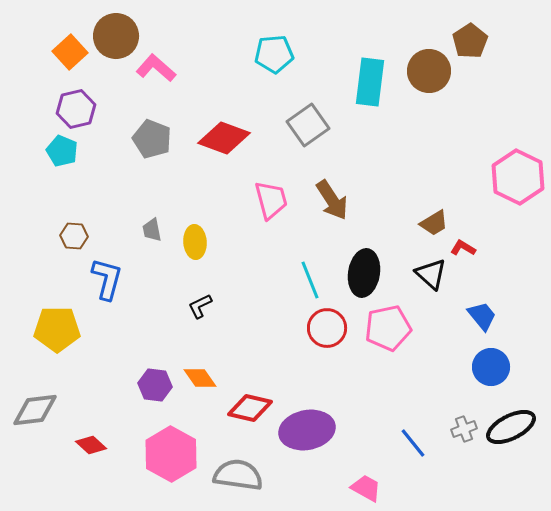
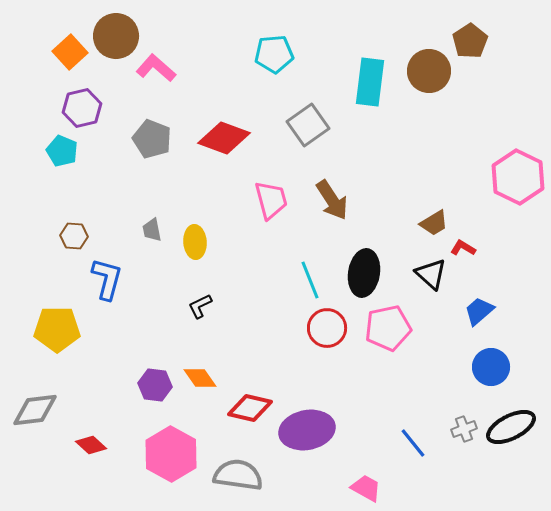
purple hexagon at (76, 109): moved 6 px right, 1 px up
blue trapezoid at (482, 316): moved 3 px left, 5 px up; rotated 92 degrees counterclockwise
